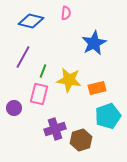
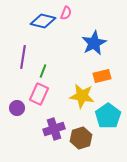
pink semicircle: rotated 16 degrees clockwise
blue diamond: moved 12 px right
purple line: rotated 20 degrees counterclockwise
yellow star: moved 13 px right, 16 px down
orange rectangle: moved 5 px right, 12 px up
pink rectangle: rotated 10 degrees clockwise
purple circle: moved 3 px right
cyan pentagon: rotated 15 degrees counterclockwise
purple cross: moved 1 px left
brown hexagon: moved 2 px up
